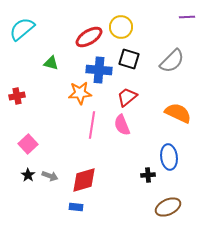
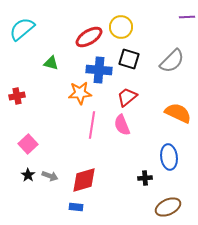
black cross: moved 3 px left, 3 px down
